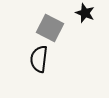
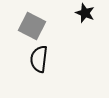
gray square: moved 18 px left, 2 px up
